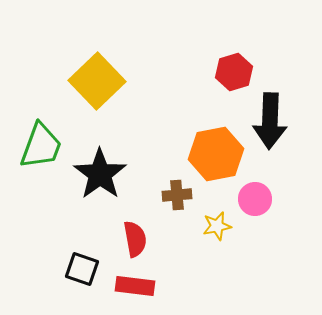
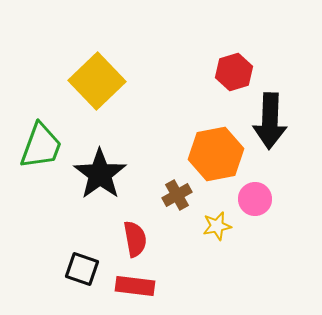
brown cross: rotated 24 degrees counterclockwise
